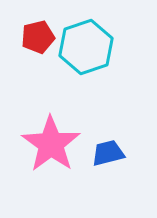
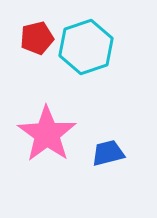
red pentagon: moved 1 px left, 1 px down
pink star: moved 4 px left, 10 px up
